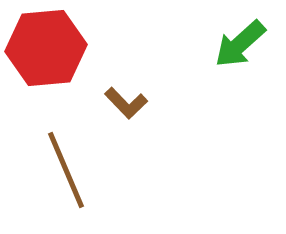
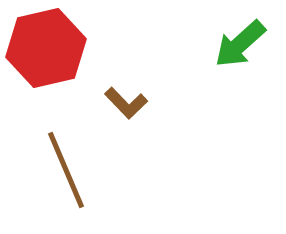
red hexagon: rotated 8 degrees counterclockwise
